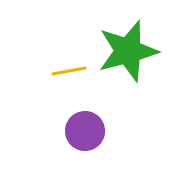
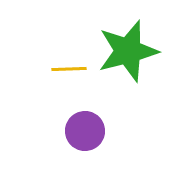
yellow line: moved 2 px up; rotated 8 degrees clockwise
